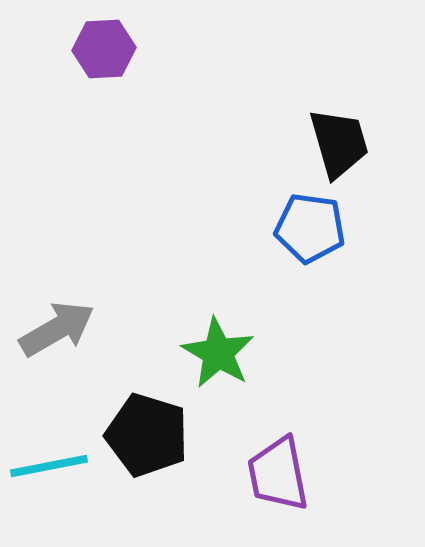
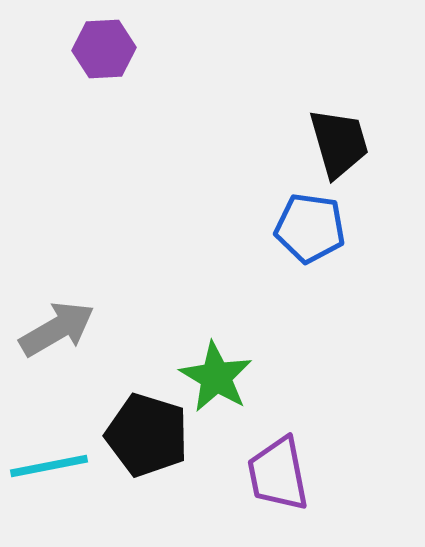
green star: moved 2 px left, 24 px down
